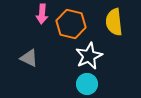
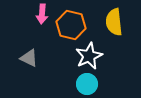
orange hexagon: moved 1 px down
